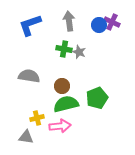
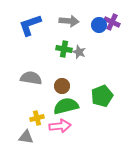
gray arrow: rotated 102 degrees clockwise
gray semicircle: moved 2 px right, 2 px down
green pentagon: moved 5 px right, 2 px up
green semicircle: moved 2 px down
